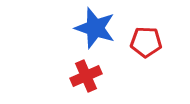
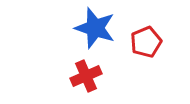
red pentagon: rotated 24 degrees counterclockwise
